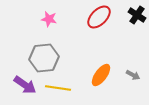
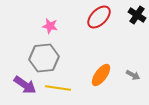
pink star: moved 1 px right, 7 px down
